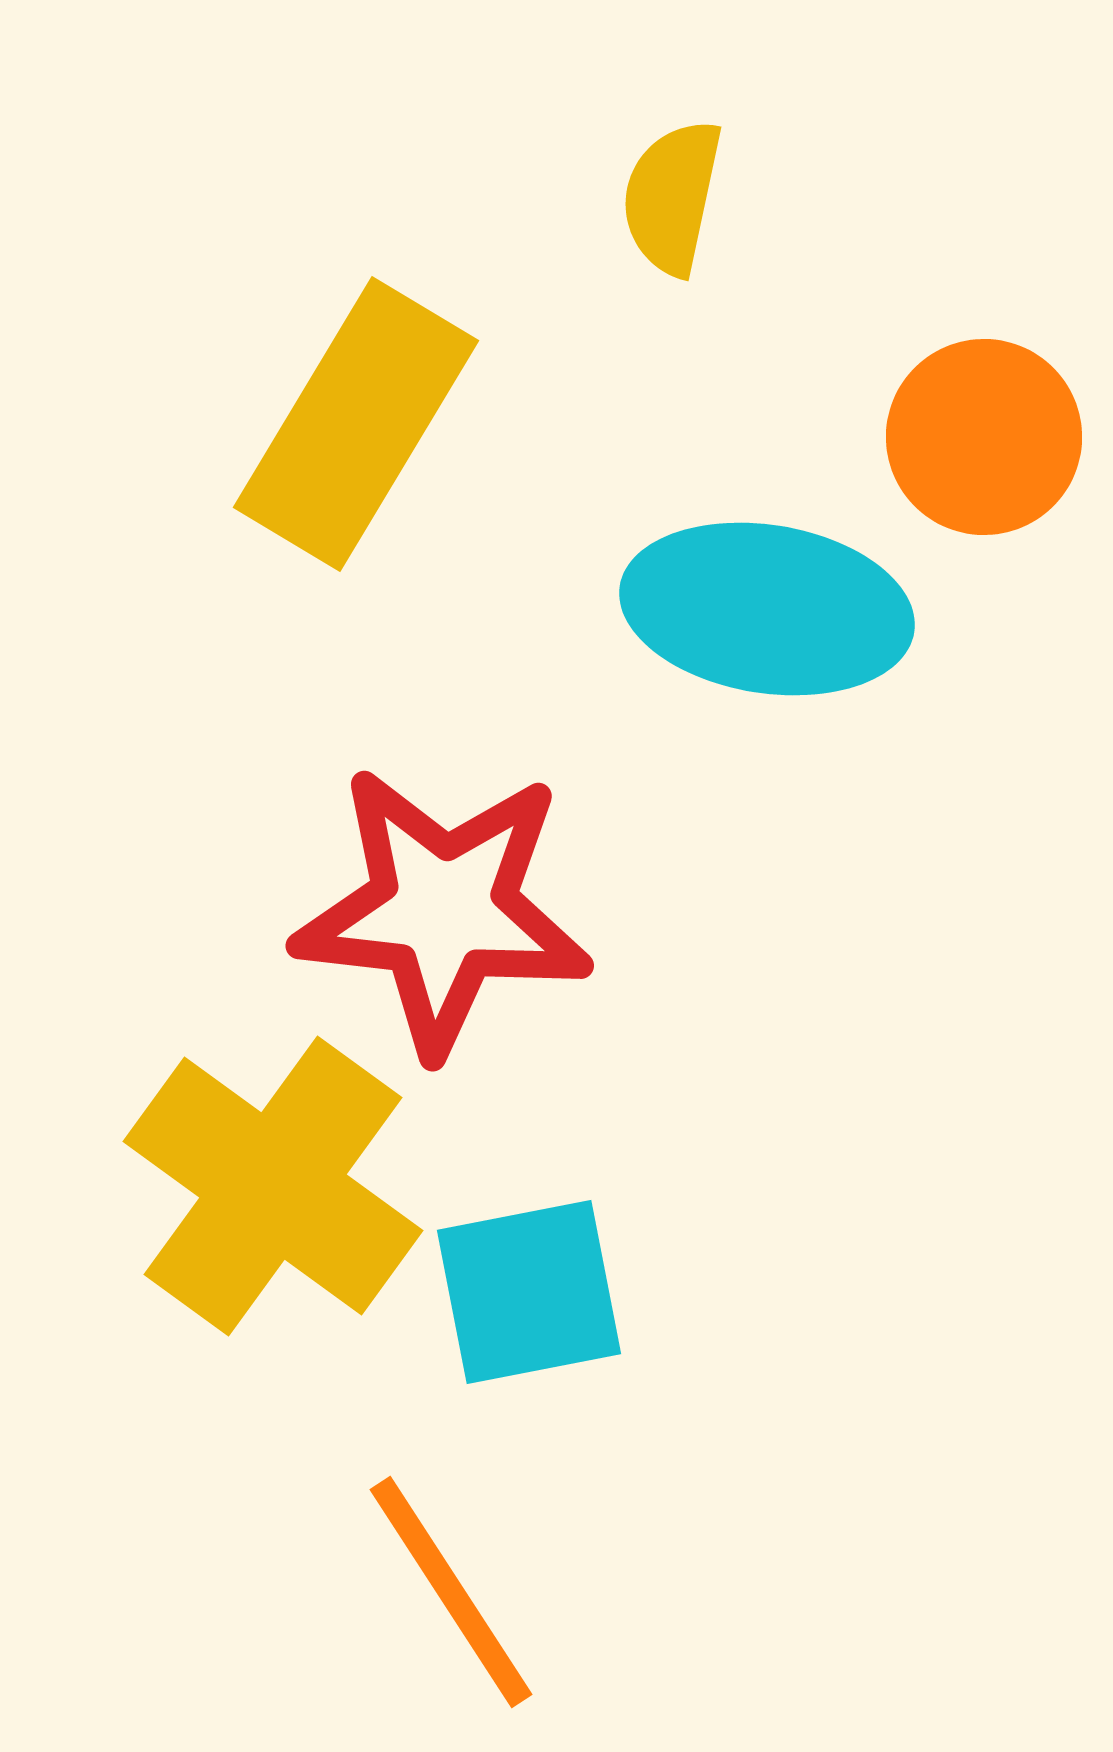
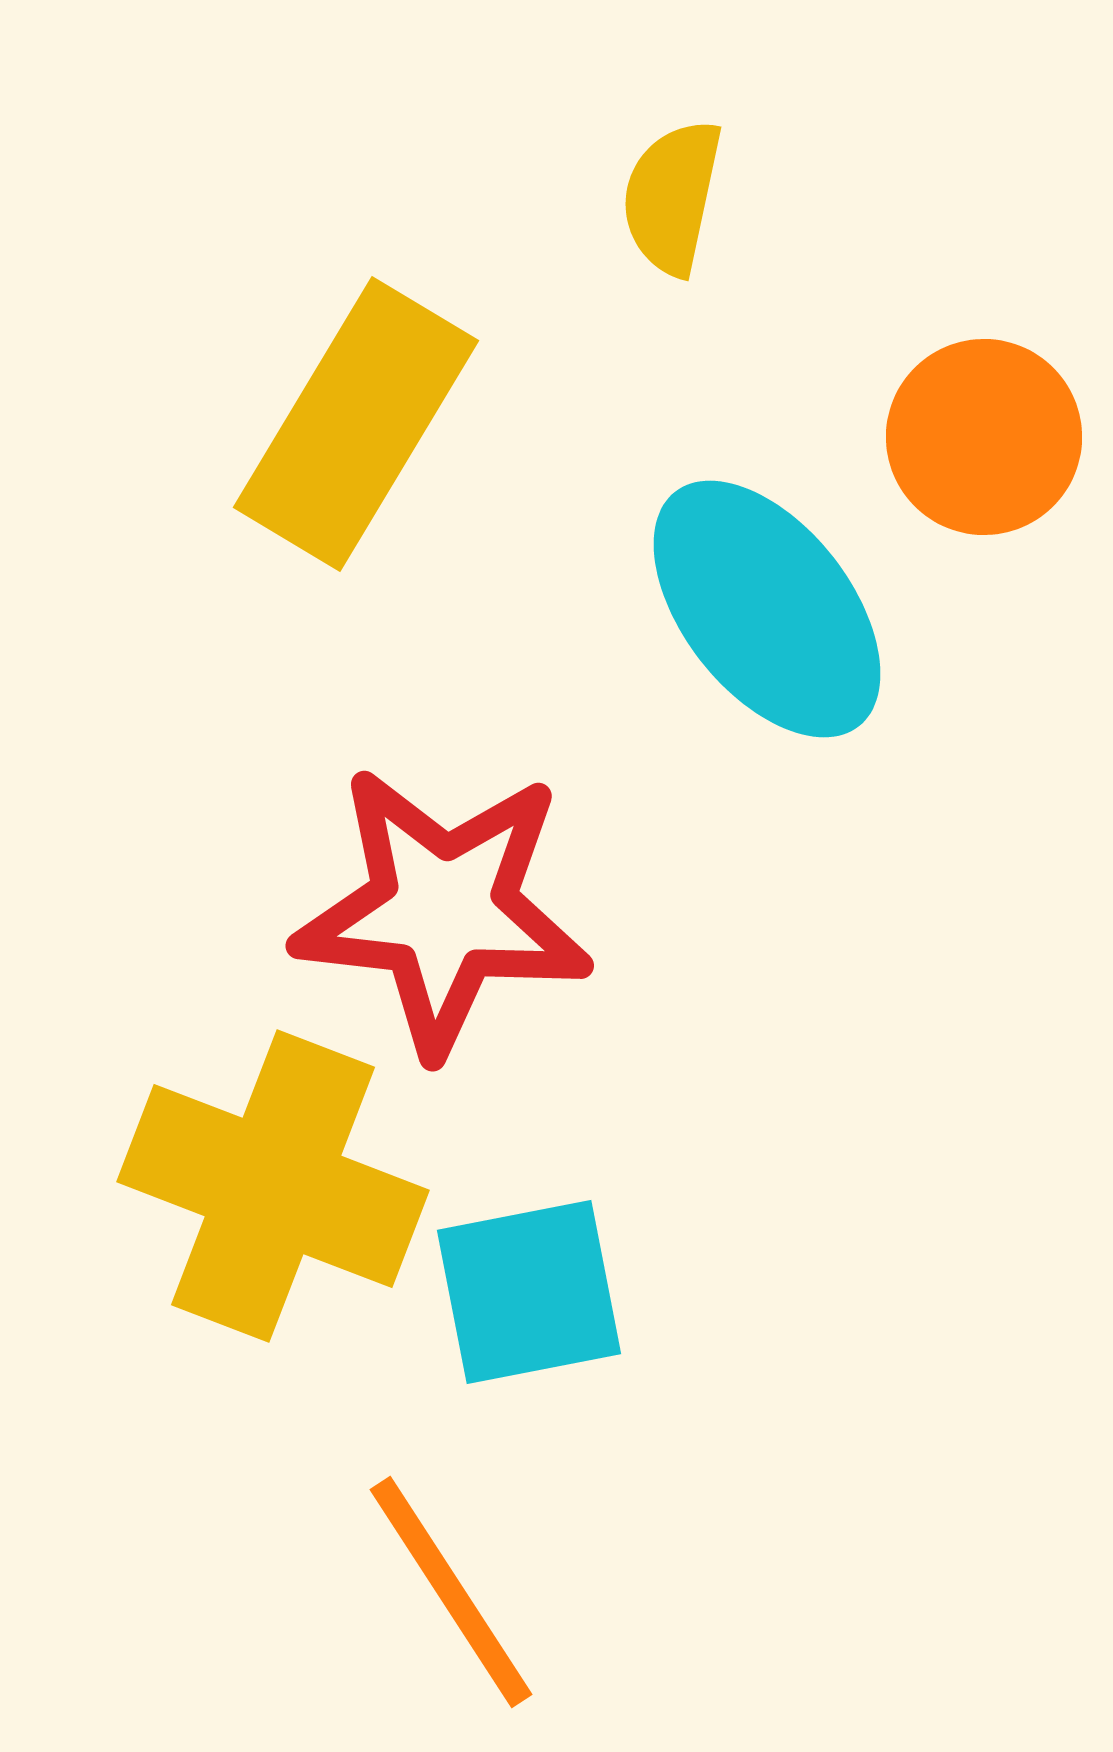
cyan ellipse: rotated 43 degrees clockwise
yellow cross: rotated 15 degrees counterclockwise
